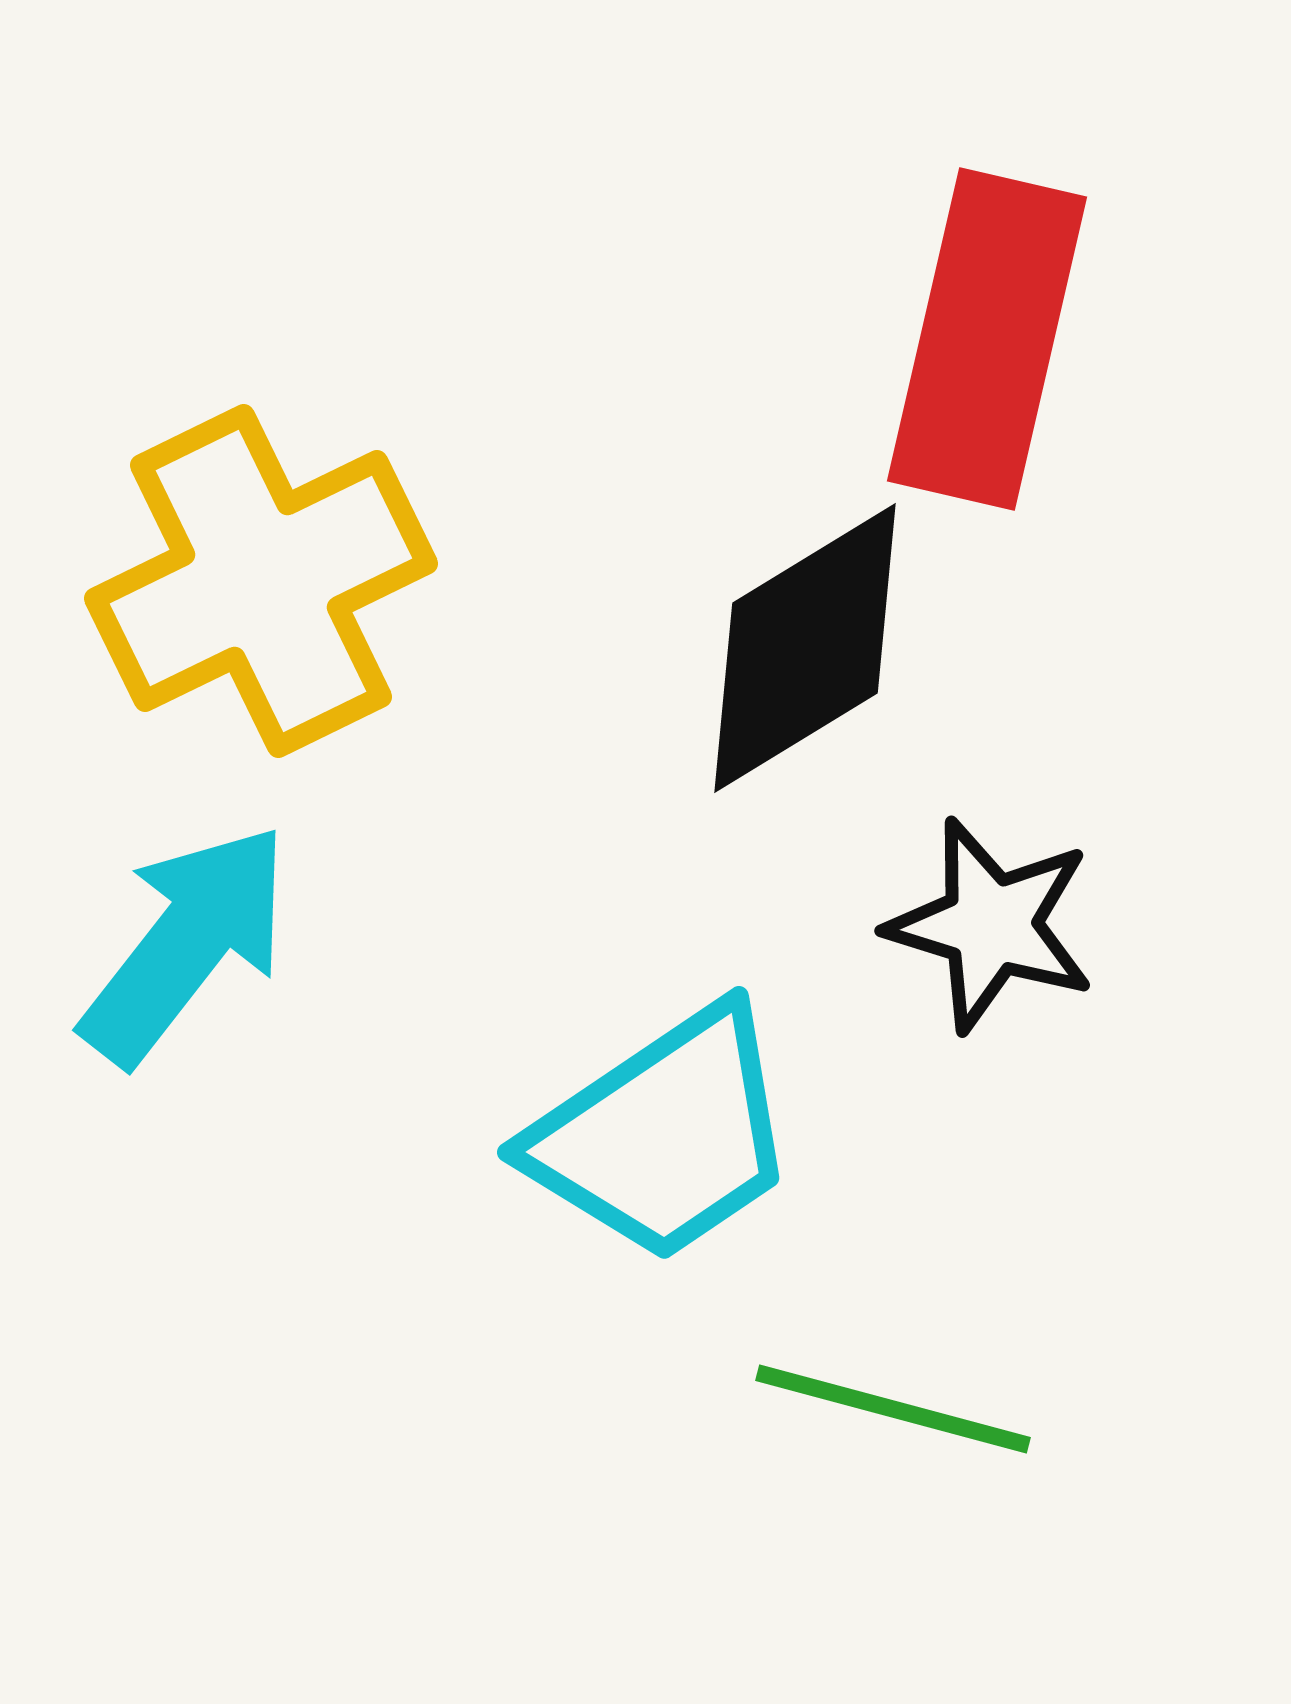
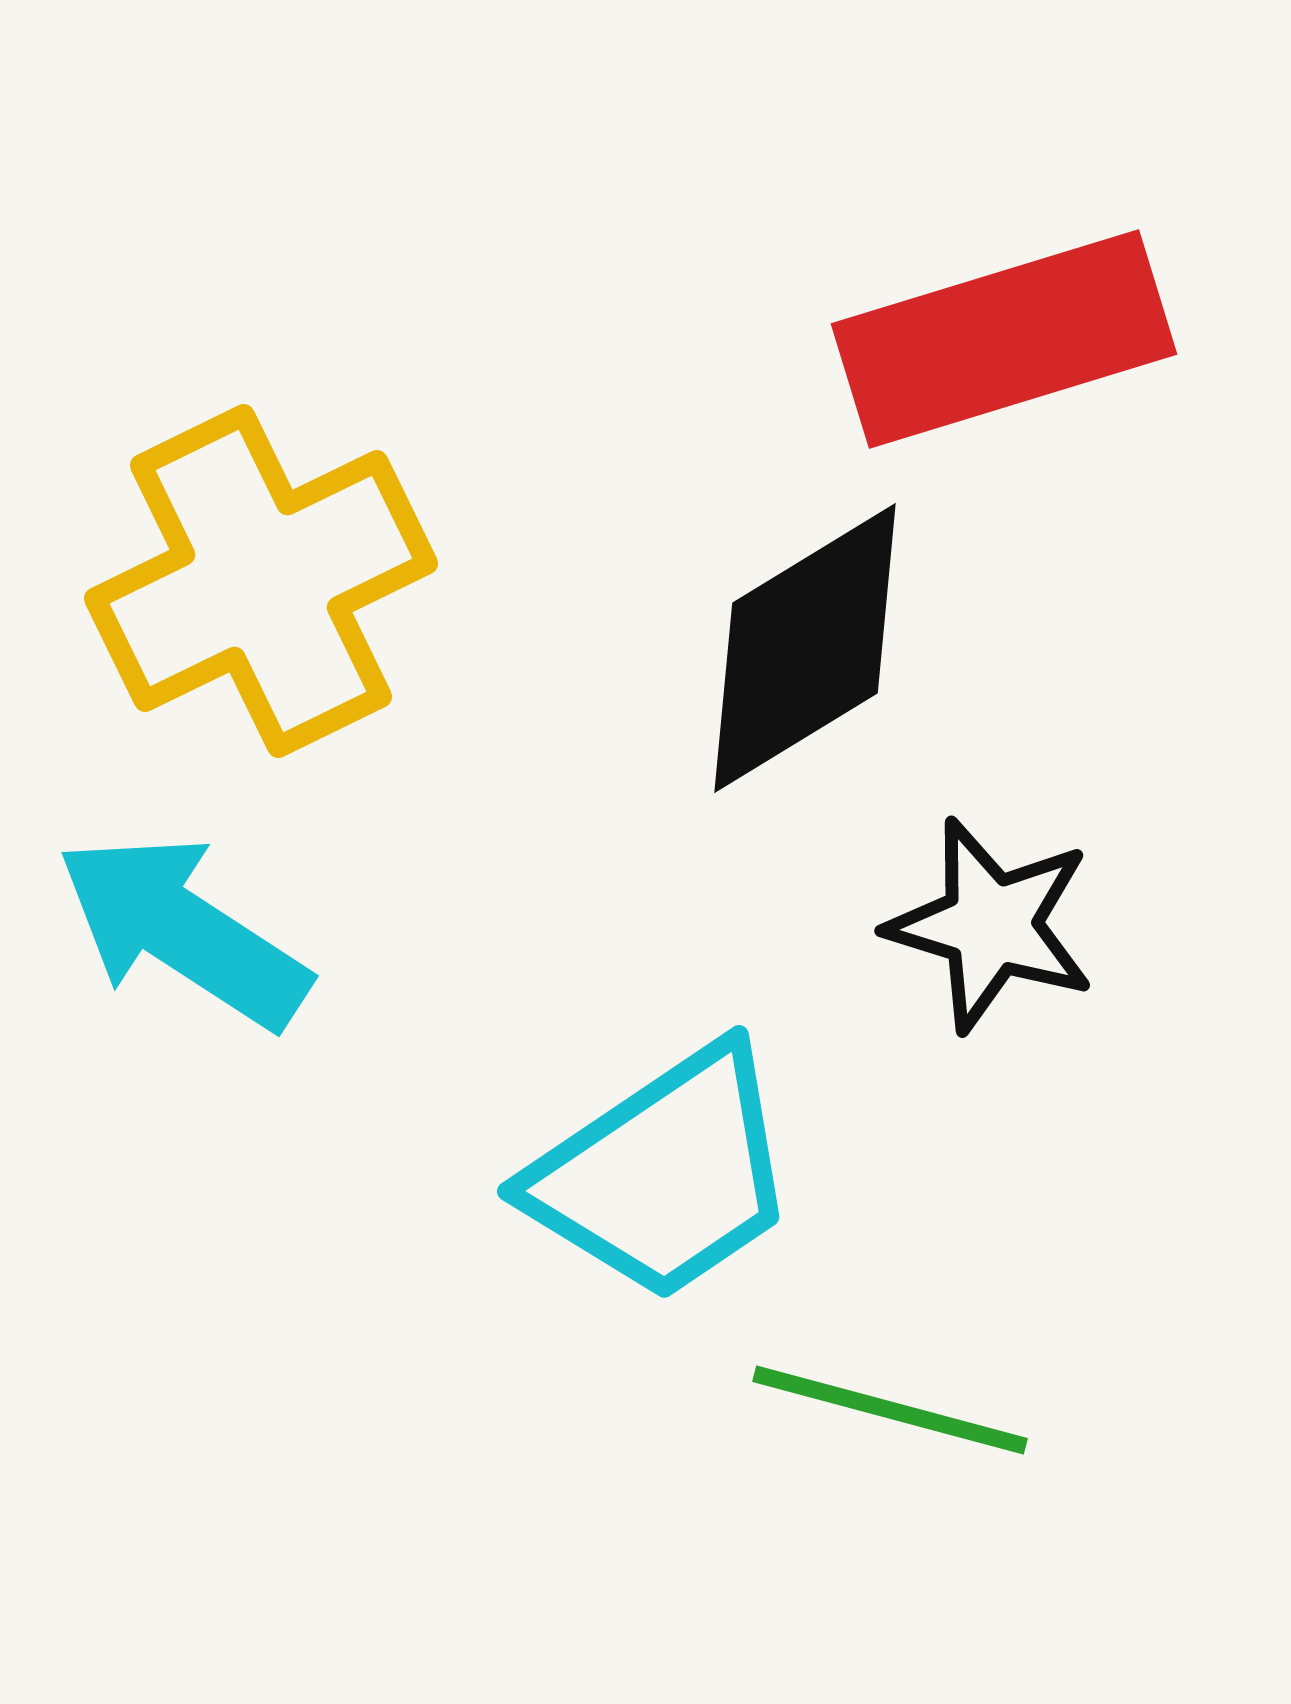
red rectangle: moved 17 px right; rotated 60 degrees clockwise
cyan arrow: moved 3 px left, 13 px up; rotated 95 degrees counterclockwise
cyan trapezoid: moved 39 px down
green line: moved 3 px left, 1 px down
